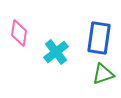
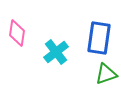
pink diamond: moved 2 px left
green triangle: moved 3 px right
